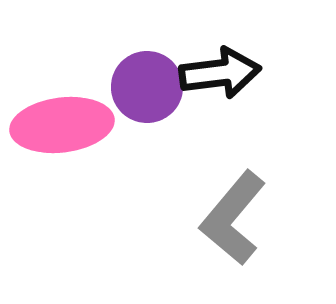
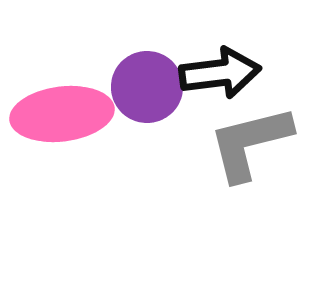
pink ellipse: moved 11 px up
gray L-shape: moved 17 px right, 75 px up; rotated 36 degrees clockwise
